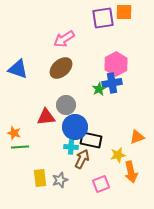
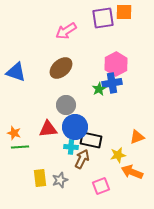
pink arrow: moved 2 px right, 8 px up
blue triangle: moved 2 px left, 3 px down
red triangle: moved 2 px right, 12 px down
orange arrow: moved 1 px right; rotated 125 degrees clockwise
pink square: moved 2 px down
